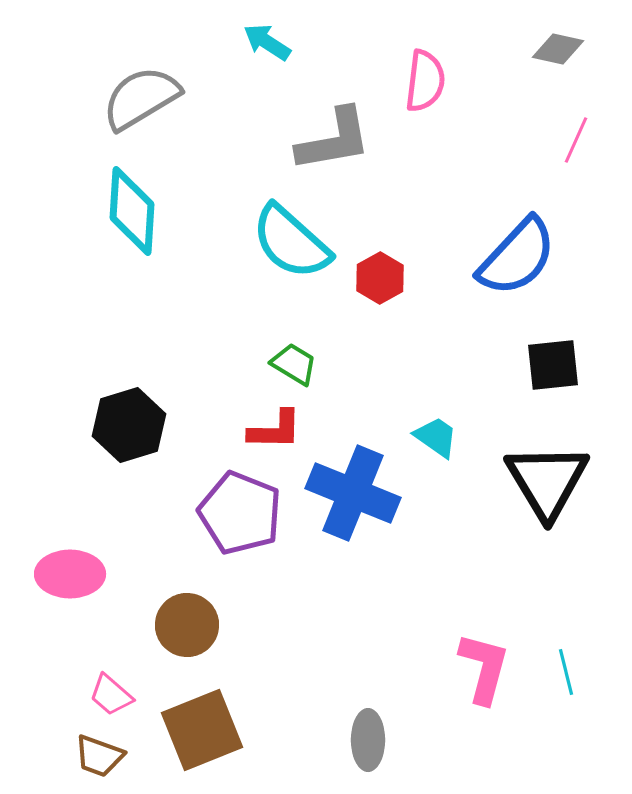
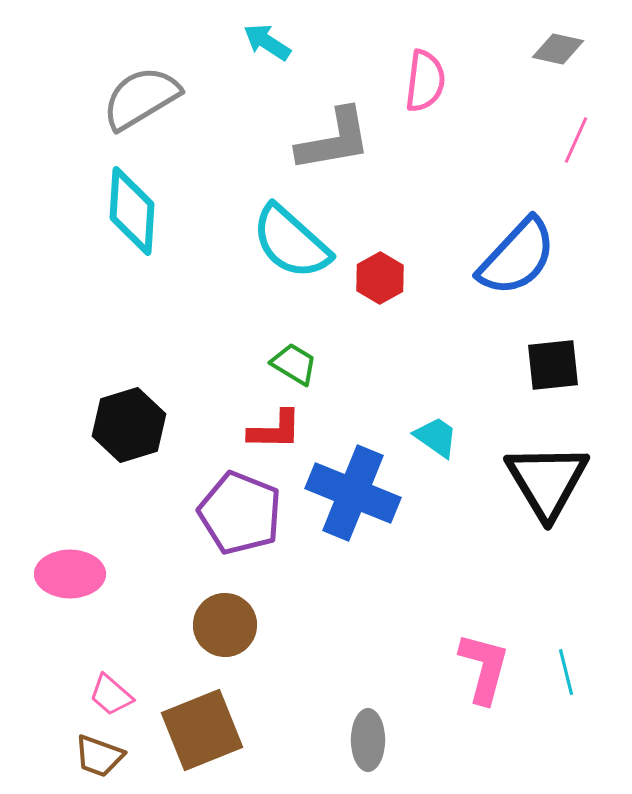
brown circle: moved 38 px right
